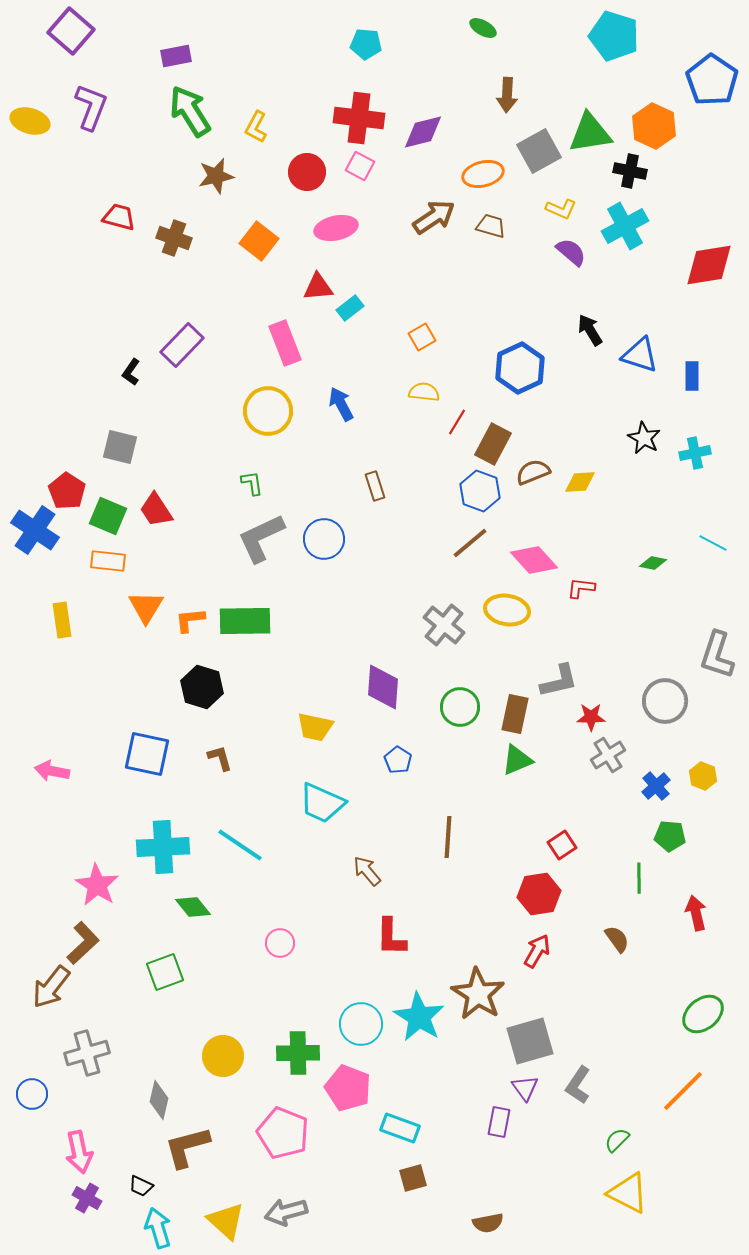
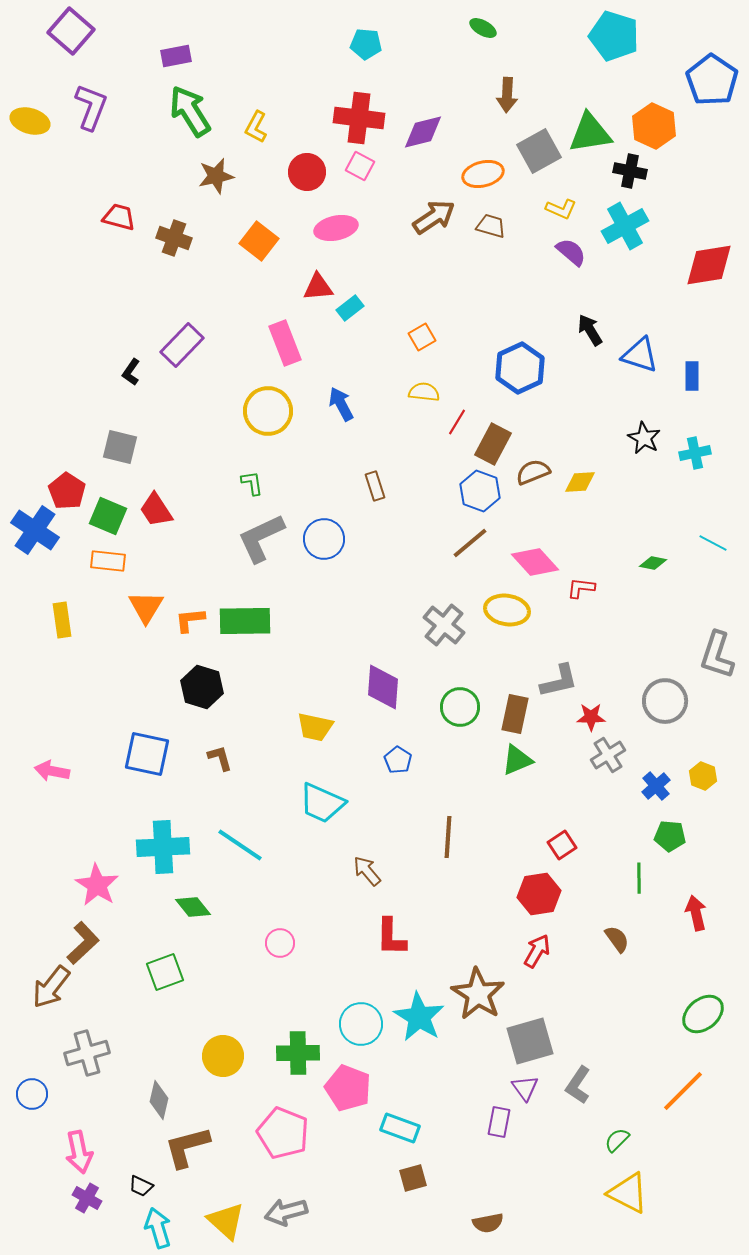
pink diamond at (534, 560): moved 1 px right, 2 px down
